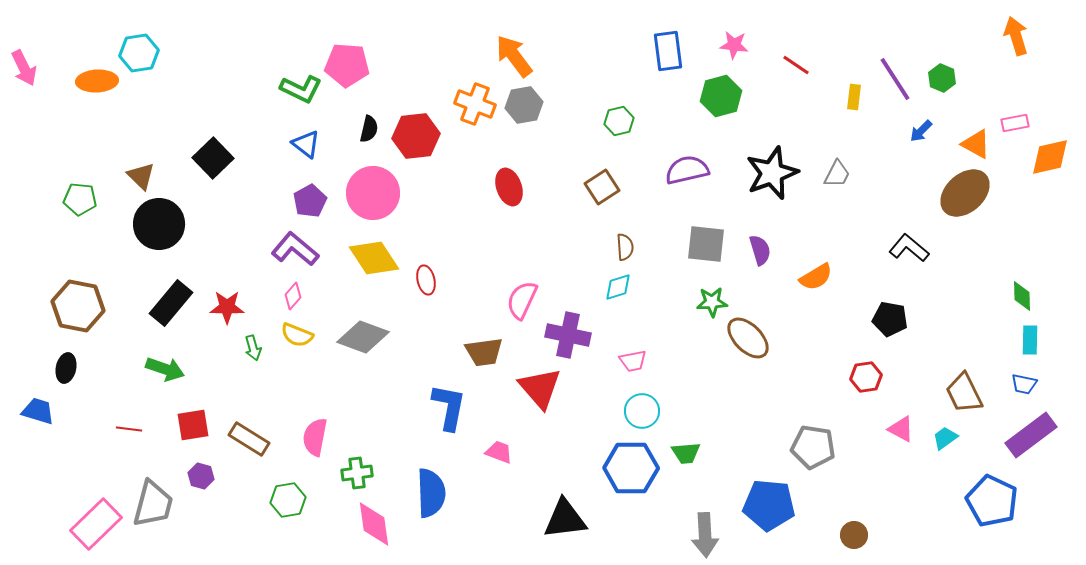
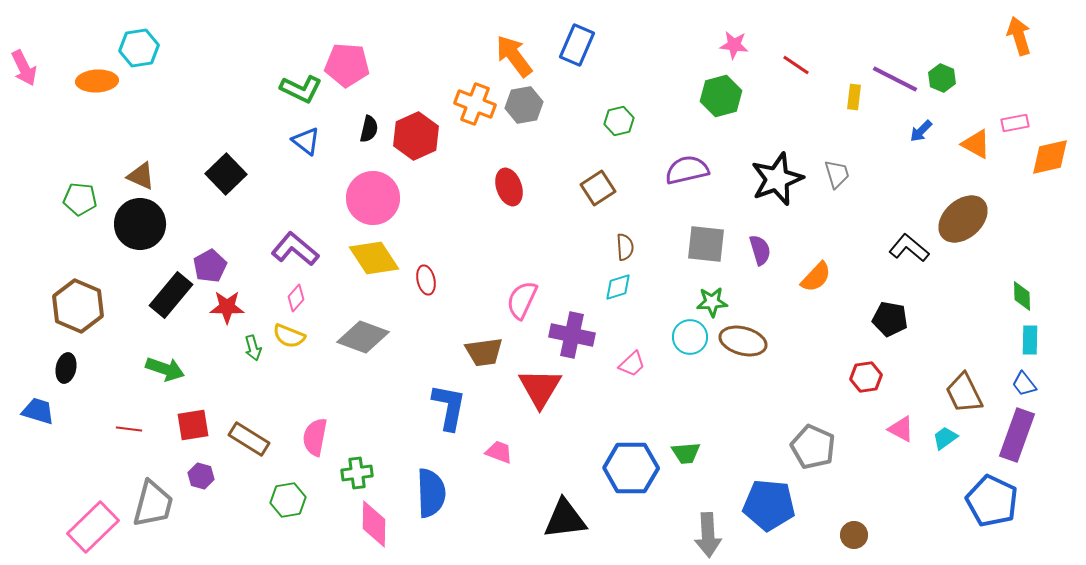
orange arrow at (1016, 36): moved 3 px right
blue rectangle at (668, 51): moved 91 px left, 6 px up; rotated 30 degrees clockwise
cyan hexagon at (139, 53): moved 5 px up
purple line at (895, 79): rotated 30 degrees counterclockwise
red hexagon at (416, 136): rotated 18 degrees counterclockwise
blue triangle at (306, 144): moved 3 px up
black square at (213, 158): moved 13 px right, 16 px down
black star at (772, 173): moved 5 px right, 6 px down
gray trapezoid at (837, 174): rotated 44 degrees counterclockwise
brown triangle at (141, 176): rotated 20 degrees counterclockwise
brown square at (602, 187): moved 4 px left, 1 px down
pink circle at (373, 193): moved 5 px down
brown ellipse at (965, 193): moved 2 px left, 26 px down
purple pentagon at (310, 201): moved 100 px left, 65 px down
black circle at (159, 224): moved 19 px left
orange semicircle at (816, 277): rotated 16 degrees counterclockwise
pink diamond at (293, 296): moved 3 px right, 2 px down
black rectangle at (171, 303): moved 8 px up
brown hexagon at (78, 306): rotated 12 degrees clockwise
yellow semicircle at (297, 335): moved 8 px left, 1 px down
purple cross at (568, 335): moved 4 px right
brown ellipse at (748, 338): moved 5 px left, 3 px down; rotated 30 degrees counterclockwise
pink trapezoid at (633, 361): moved 1 px left, 3 px down; rotated 32 degrees counterclockwise
blue trapezoid at (1024, 384): rotated 40 degrees clockwise
red triangle at (540, 388): rotated 12 degrees clockwise
cyan circle at (642, 411): moved 48 px right, 74 px up
purple rectangle at (1031, 435): moved 14 px left; rotated 33 degrees counterclockwise
gray pentagon at (813, 447): rotated 15 degrees clockwise
pink rectangle at (96, 524): moved 3 px left, 3 px down
pink diamond at (374, 524): rotated 9 degrees clockwise
gray arrow at (705, 535): moved 3 px right
